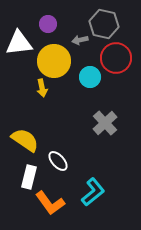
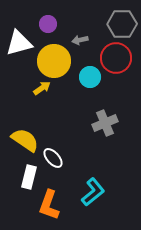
gray hexagon: moved 18 px right; rotated 12 degrees counterclockwise
white triangle: rotated 8 degrees counterclockwise
yellow arrow: rotated 114 degrees counterclockwise
gray cross: rotated 20 degrees clockwise
white ellipse: moved 5 px left, 3 px up
orange L-shape: moved 1 px left, 2 px down; rotated 56 degrees clockwise
